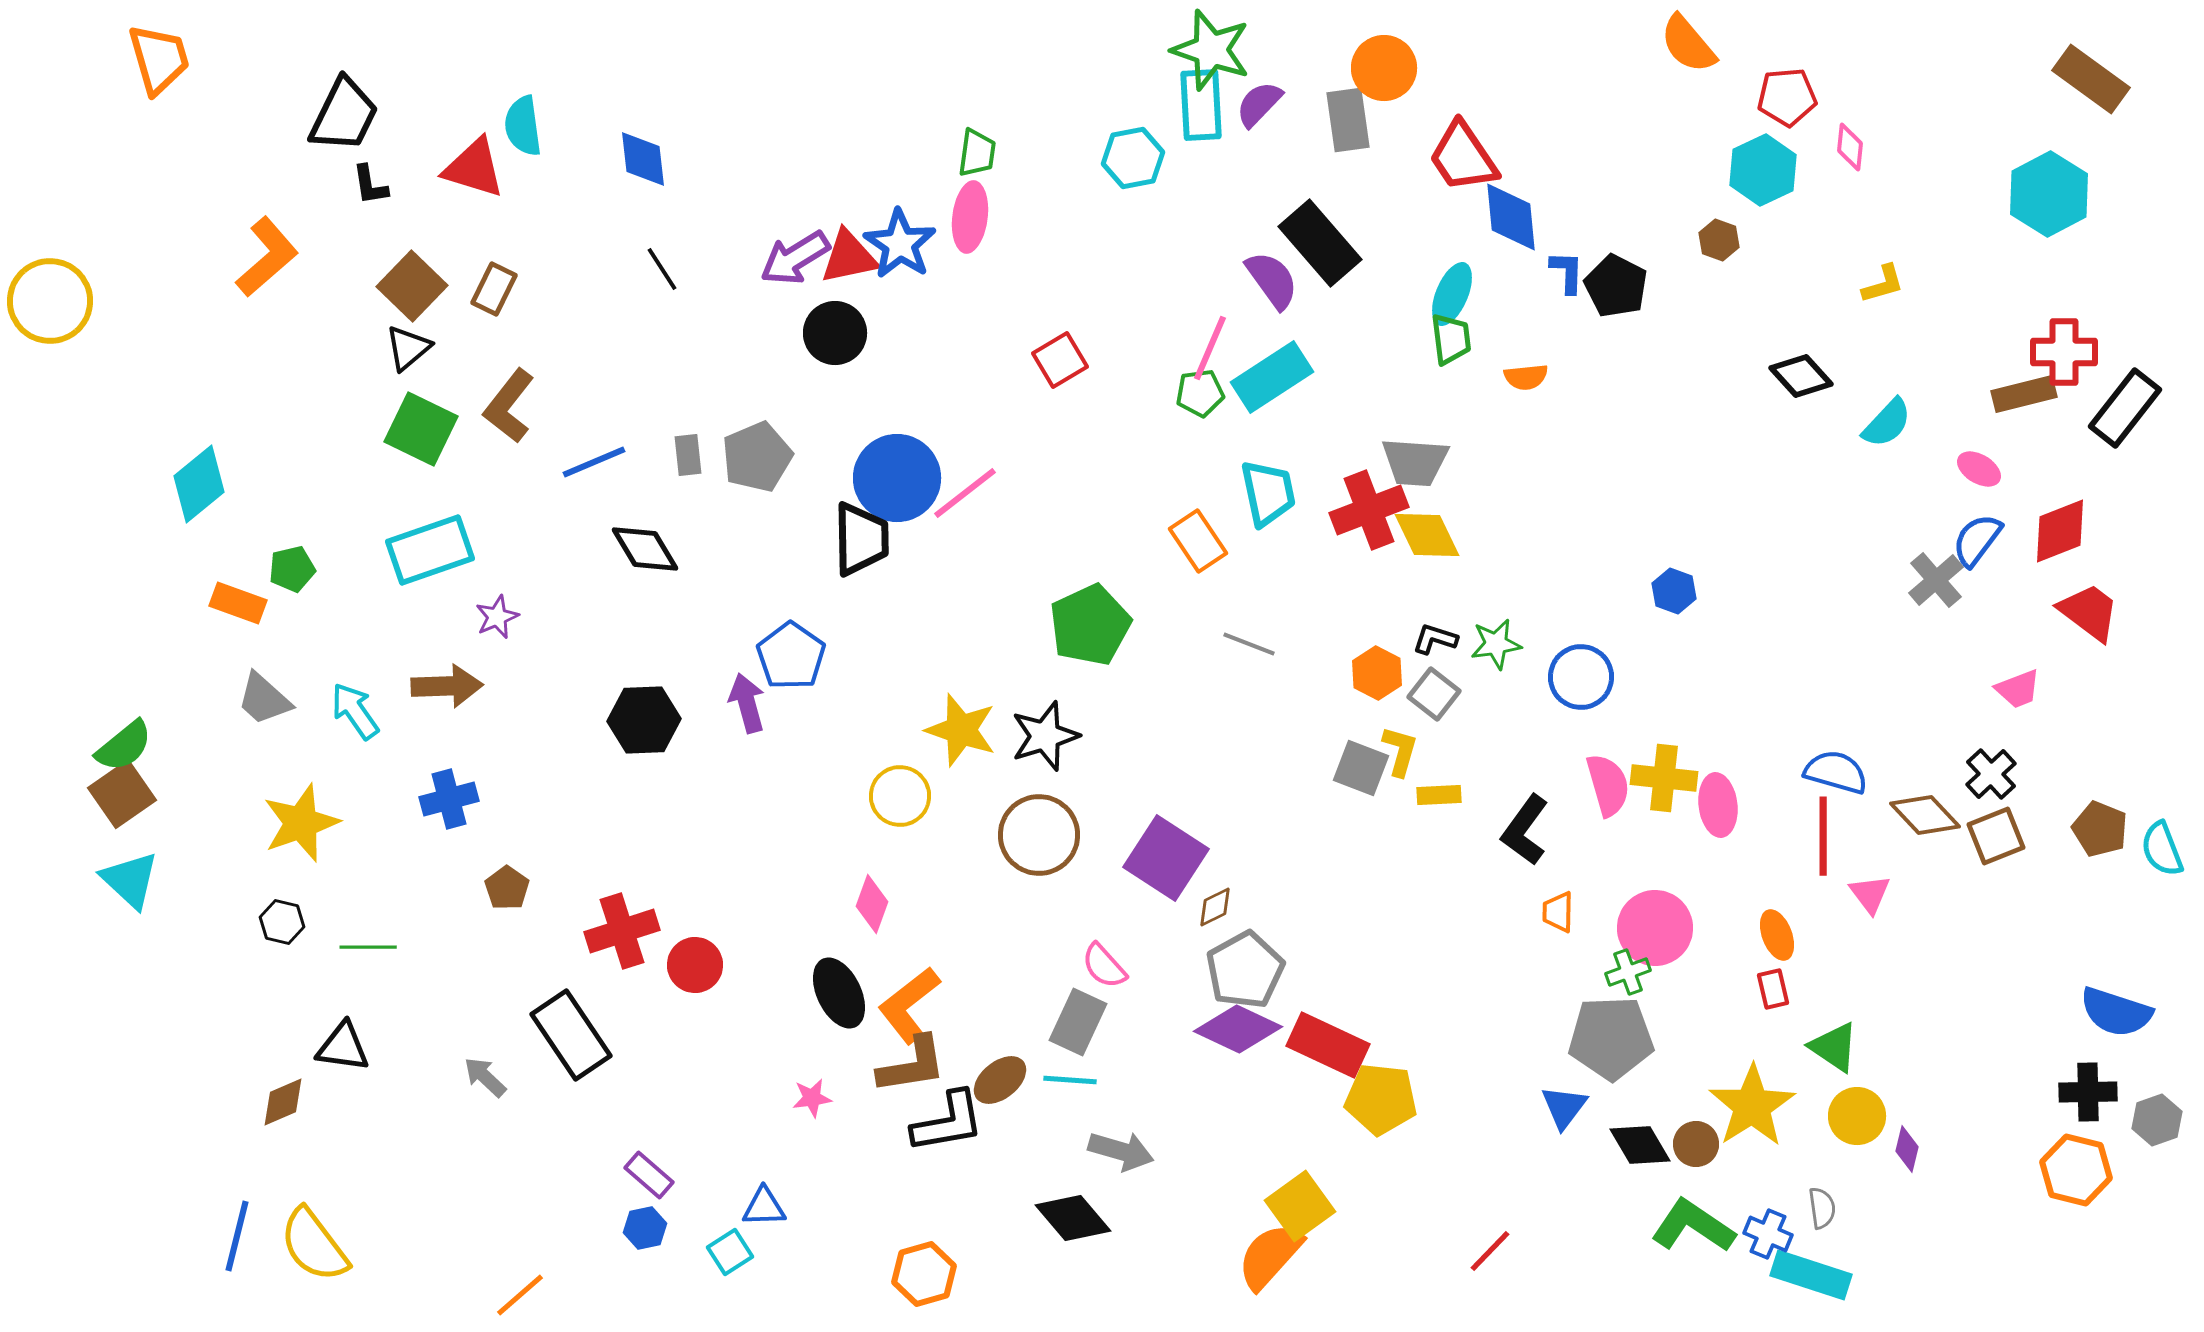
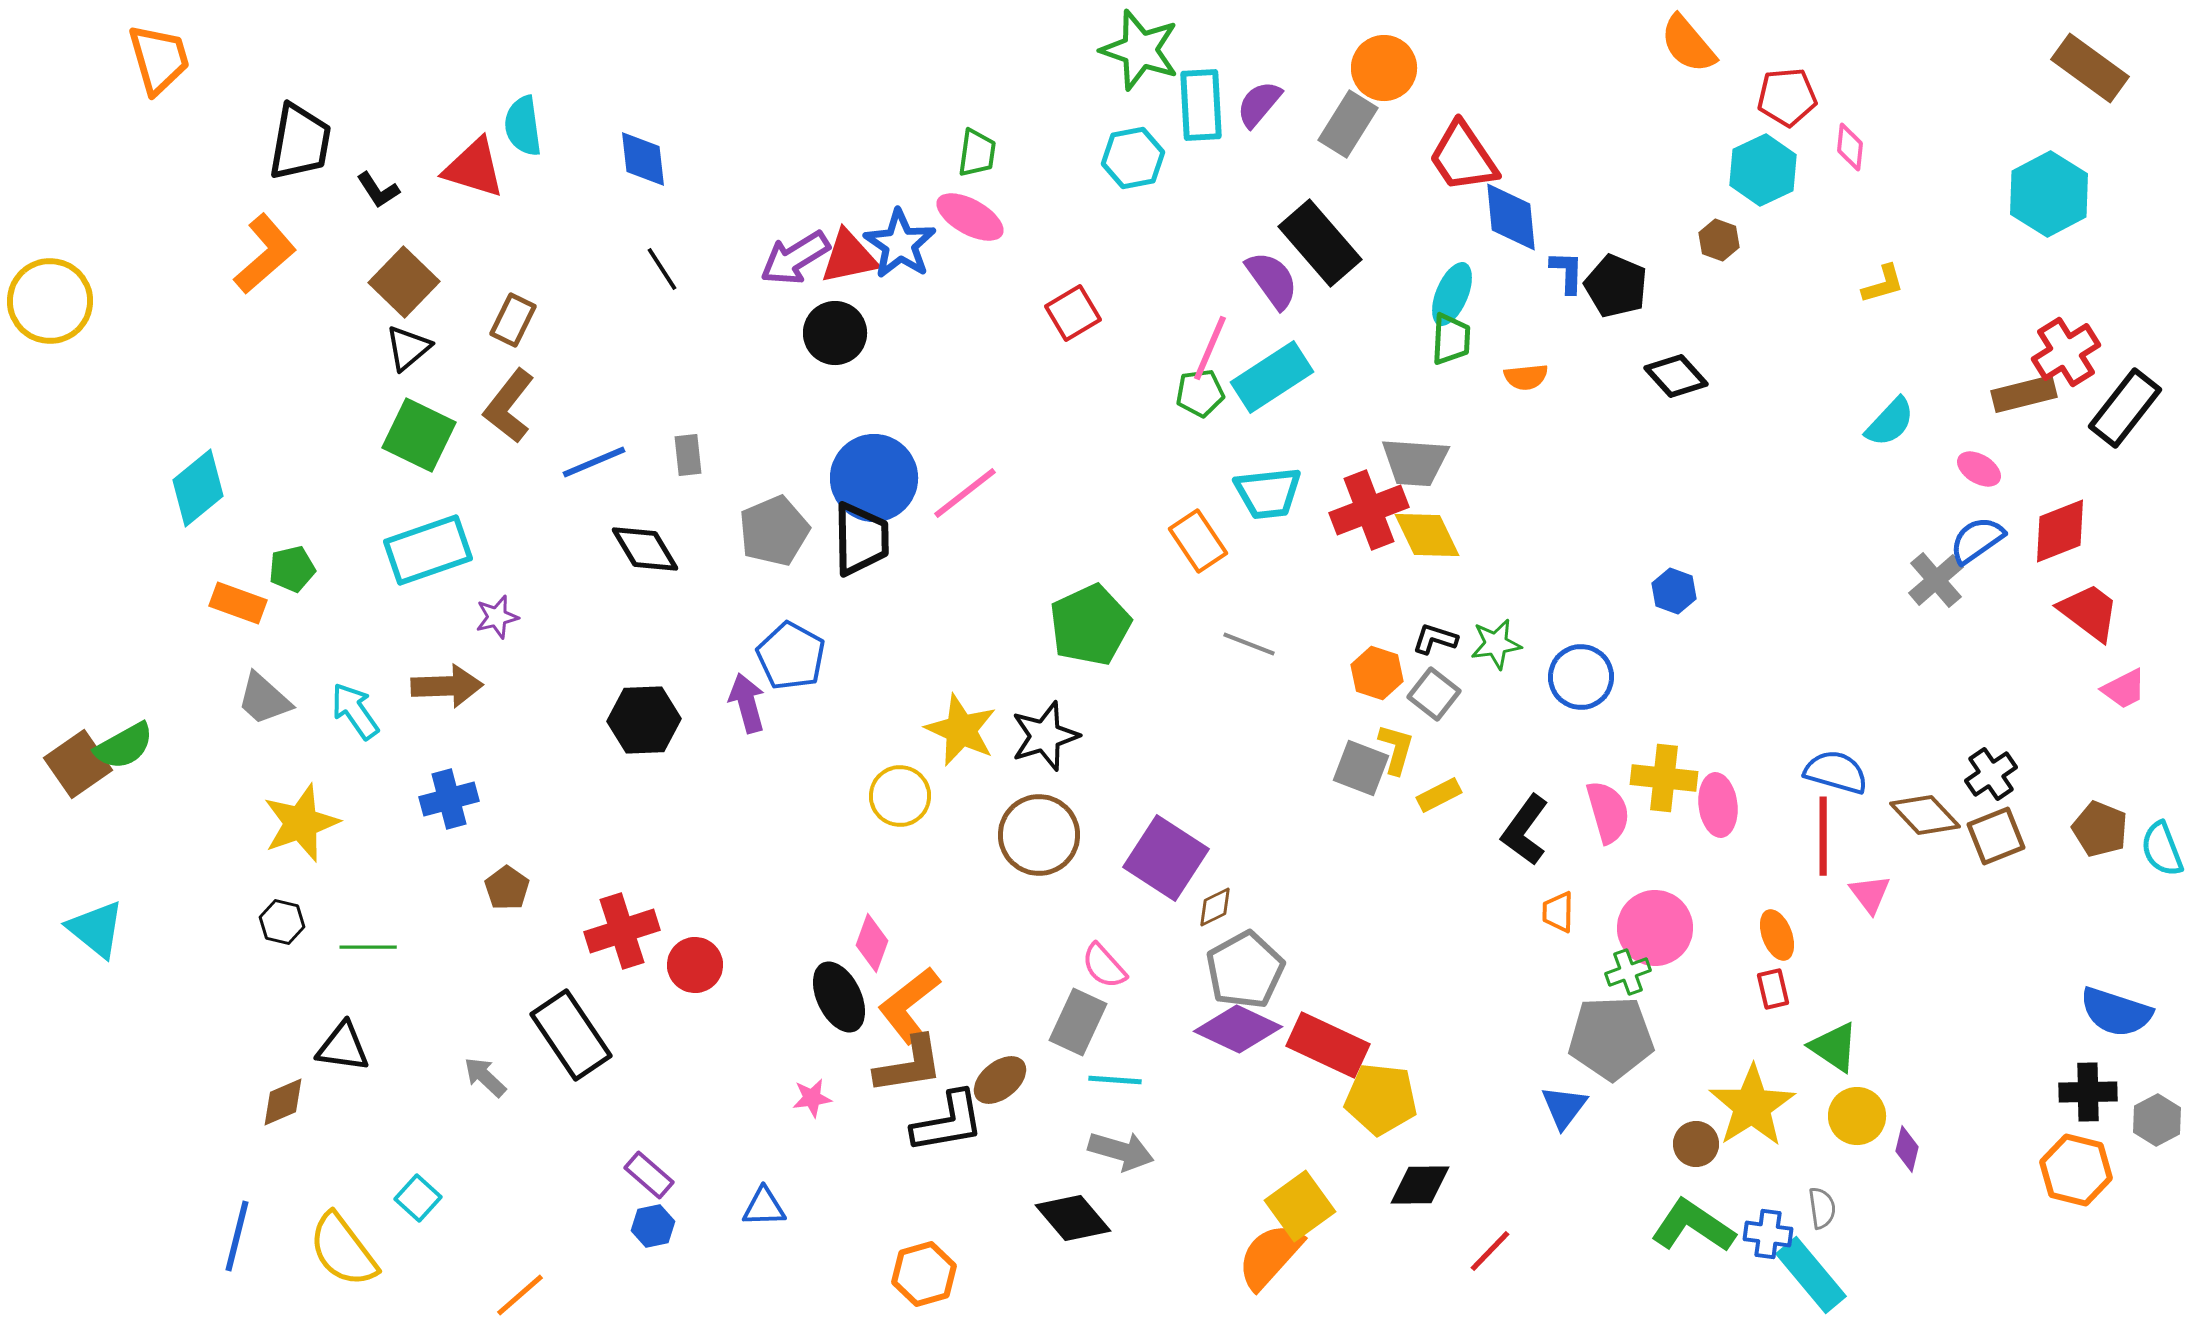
green star at (1211, 50): moved 71 px left
brown rectangle at (2091, 79): moved 1 px left, 11 px up
purple semicircle at (1259, 104): rotated 4 degrees counterclockwise
black trapezoid at (344, 115): moved 44 px left, 27 px down; rotated 16 degrees counterclockwise
gray rectangle at (1348, 120): moved 4 px down; rotated 40 degrees clockwise
black L-shape at (370, 185): moved 8 px right, 5 px down; rotated 24 degrees counterclockwise
pink ellipse at (970, 217): rotated 68 degrees counterclockwise
orange L-shape at (267, 257): moved 2 px left, 3 px up
brown square at (412, 286): moved 8 px left, 4 px up
black pentagon at (1616, 286): rotated 4 degrees counterclockwise
brown rectangle at (494, 289): moved 19 px right, 31 px down
green trapezoid at (1451, 339): rotated 10 degrees clockwise
red cross at (2064, 352): moved 2 px right; rotated 32 degrees counterclockwise
red square at (1060, 360): moved 13 px right, 47 px up
black diamond at (1801, 376): moved 125 px left
cyan semicircle at (1887, 423): moved 3 px right, 1 px up
green square at (421, 429): moved 2 px left, 6 px down
gray pentagon at (757, 457): moved 17 px right, 74 px down
blue circle at (897, 478): moved 23 px left
cyan diamond at (199, 484): moved 1 px left, 4 px down
cyan trapezoid at (1268, 493): rotated 96 degrees clockwise
blue semicircle at (1977, 540): rotated 18 degrees clockwise
cyan rectangle at (430, 550): moved 2 px left
purple star at (497, 617): rotated 9 degrees clockwise
blue pentagon at (791, 656): rotated 6 degrees counterclockwise
orange hexagon at (1377, 673): rotated 9 degrees counterclockwise
pink trapezoid at (2018, 689): moved 106 px right; rotated 6 degrees counterclockwise
yellow star at (961, 730): rotated 6 degrees clockwise
green semicircle at (124, 746): rotated 10 degrees clockwise
yellow L-shape at (1400, 751): moved 4 px left, 2 px up
black cross at (1991, 774): rotated 9 degrees clockwise
pink semicircle at (1608, 785): moved 27 px down
brown square at (122, 794): moved 44 px left, 30 px up
yellow rectangle at (1439, 795): rotated 24 degrees counterclockwise
cyan triangle at (130, 880): moved 34 px left, 49 px down; rotated 4 degrees counterclockwise
pink diamond at (872, 904): moved 39 px down
black ellipse at (839, 993): moved 4 px down
brown L-shape at (912, 1065): moved 3 px left
cyan line at (1070, 1080): moved 45 px right
gray hexagon at (2157, 1120): rotated 9 degrees counterclockwise
black diamond at (1640, 1145): moved 220 px left, 40 px down; rotated 60 degrees counterclockwise
blue hexagon at (645, 1228): moved 8 px right, 2 px up
blue cross at (1768, 1234): rotated 15 degrees counterclockwise
yellow semicircle at (314, 1245): moved 29 px right, 5 px down
cyan square at (730, 1252): moved 312 px left, 54 px up; rotated 15 degrees counterclockwise
cyan rectangle at (1811, 1275): rotated 32 degrees clockwise
